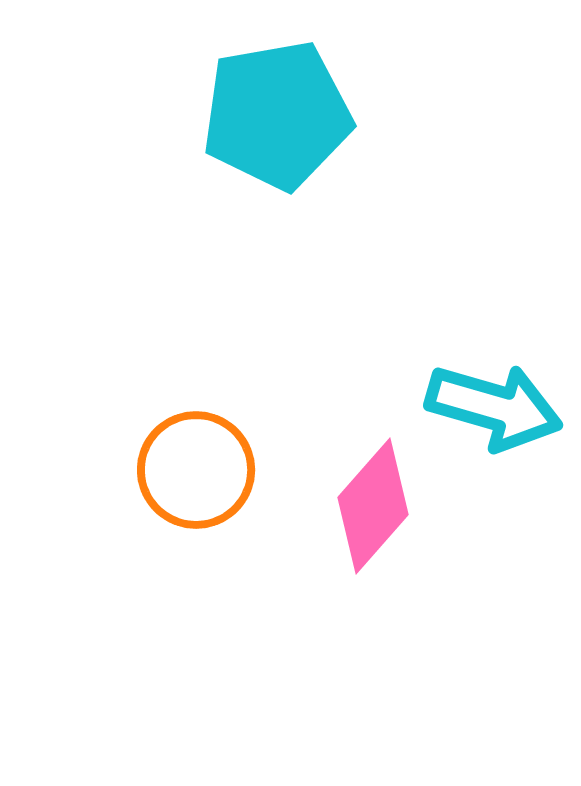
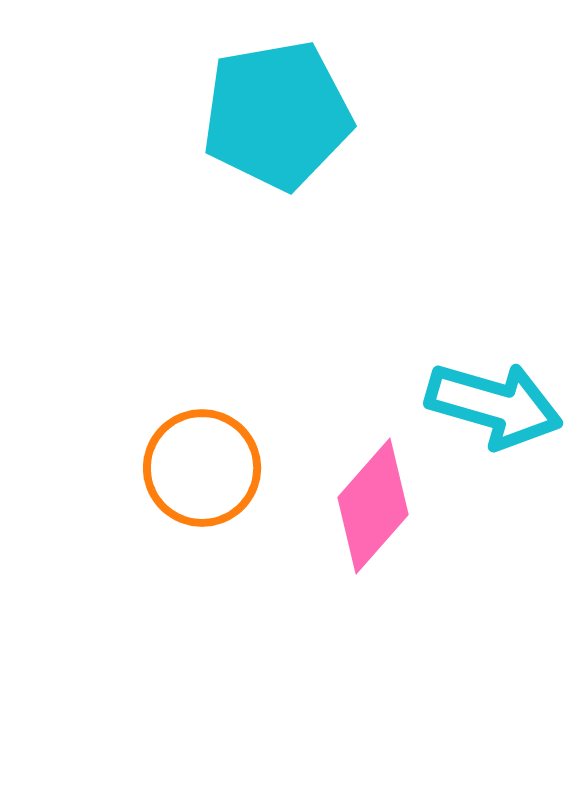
cyan arrow: moved 2 px up
orange circle: moved 6 px right, 2 px up
